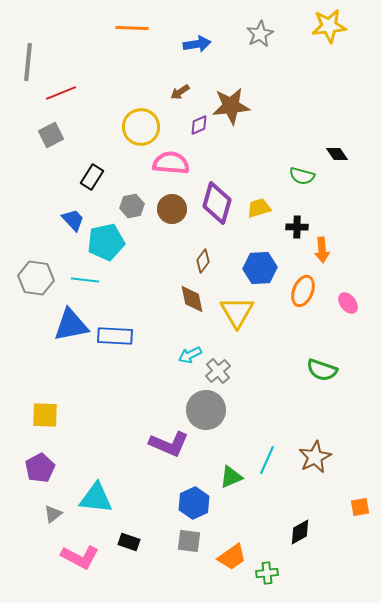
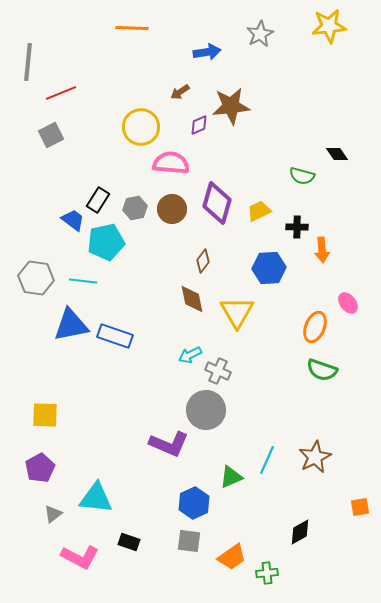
blue arrow at (197, 44): moved 10 px right, 8 px down
black rectangle at (92, 177): moved 6 px right, 23 px down
gray hexagon at (132, 206): moved 3 px right, 2 px down
yellow trapezoid at (259, 208): moved 3 px down; rotated 10 degrees counterclockwise
blue trapezoid at (73, 220): rotated 10 degrees counterclockwise
blue hexagon at (260, 268): moved 9 px right
cyan line at (85, 280): moved 2 px left, 1 px down
orange ellipse at (303, 291): moved 12 px right, 36 px down
blue rectangle at (115, 336): rotated 16 degrees clockwise
gray cross at (218, 371): rotated 25 degrees counterclockwise
